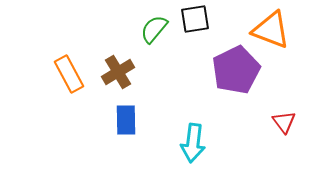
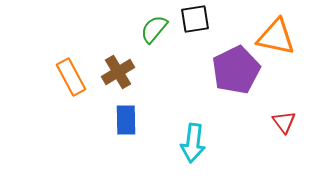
orange triangle: moved 5 px right, 7 px down; rotated 9 degrees counterclockwise
orange rectangle: moved 2 px right, 3 px down
